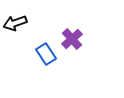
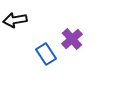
black arrow: moved 3 px up; rotated 10 degrees clockwise
